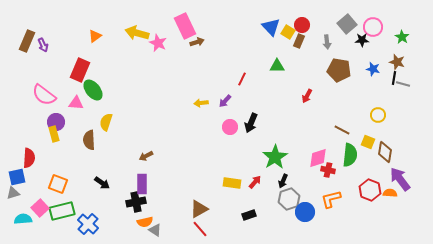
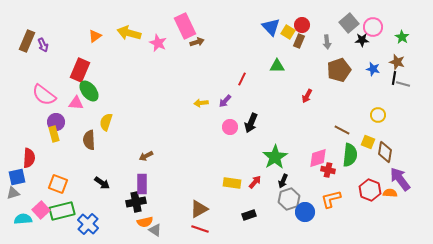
gray square at (347, 24): moved 2 px right, 1 px up
yellow arrow at (137, 33): moved 8 px left
brown pentagon at (339, 70): rotated 30 degrees counterclockwise
green ellipse at (93, 90): moved 4 px left, 1 px down
pink square at (40, 208): moved 1 px right, 2 px down
red line at (200, 229): rotated 30 degrees counterclockwise
